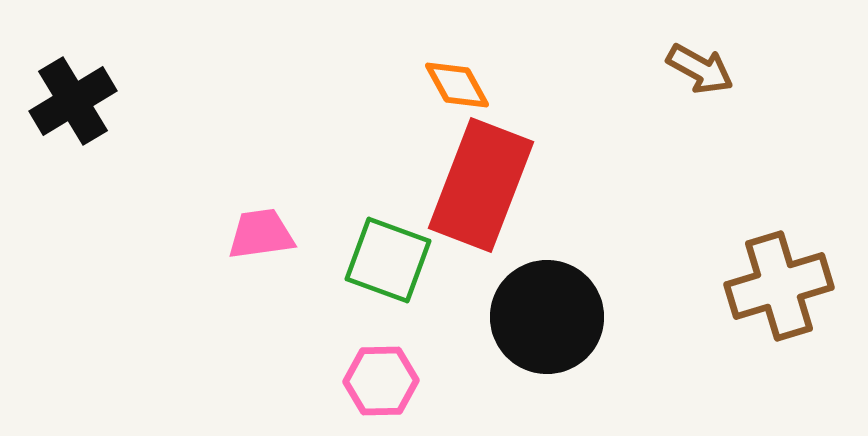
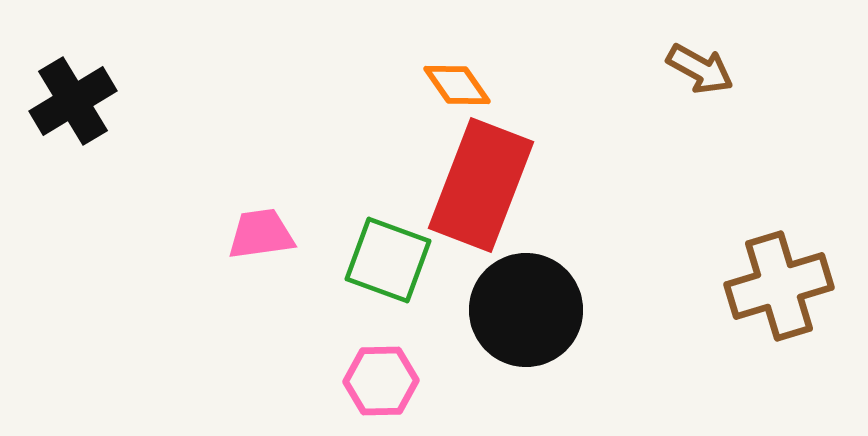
orange diamond: rotated 6 degrees counterclockwise
black circle: moved 21 px left, 7 px up
